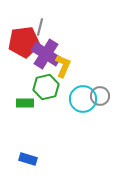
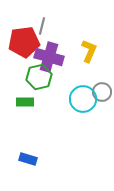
gray line: moved 2 px right, 1 px up
purple cross: moved 3 px right, 3 px down; rotated 16 degrees counterclockwise
yellow L-shape: moved 26 px right, 15 px up
green hexagon: moved 7 px left, 10 px up
gray circle: moved 2 px right, 4 px up
green rectangle: moved 1 px up
